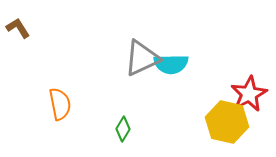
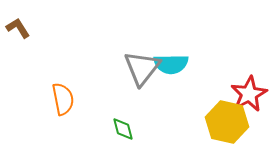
gray triangle: moved 10 px down; rotated 27 degrees counterclockwise
orange semicircle: moved 3 px right, 5 px up
green diamond: rotated 45 degrees counterclockwise
